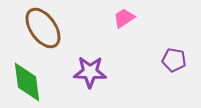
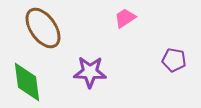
pink trapezoid: moved 1 px right
